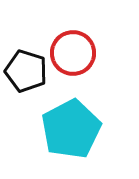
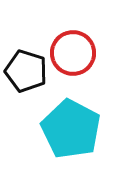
cyan pentagon: rotated 16 degrees counterclockwise
